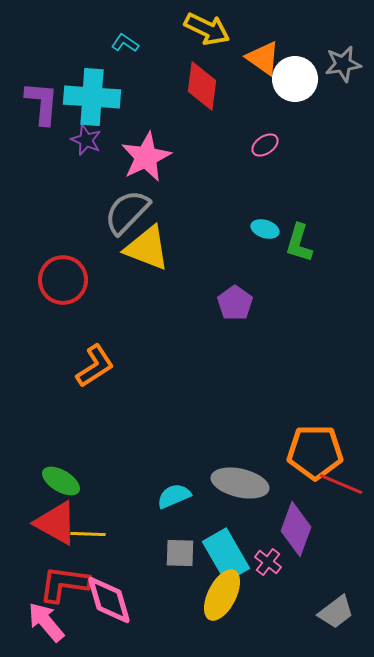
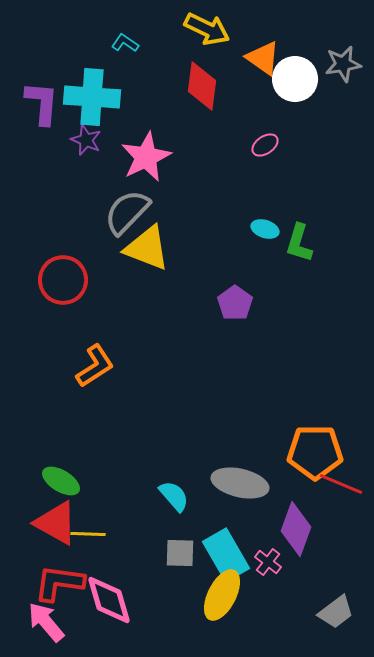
cyan semicircle: rotated 72 degrees clockwise
red L-shape: moved 5 px left, 1 px up
